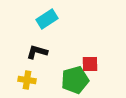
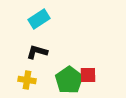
cyan rectangle: moved 8 px left
red square: moved 2 px left, 11 px down
green pentagon: moved 6 px left; rotated 20 degrees counterclockwise
